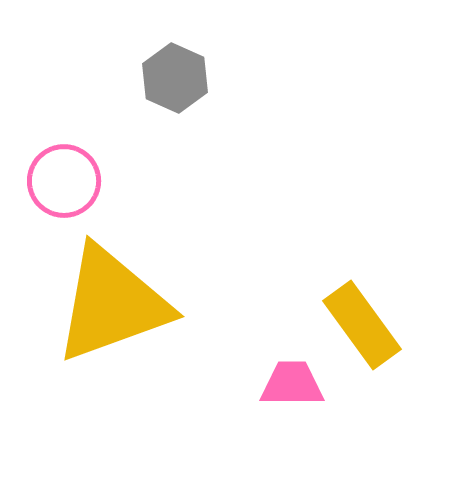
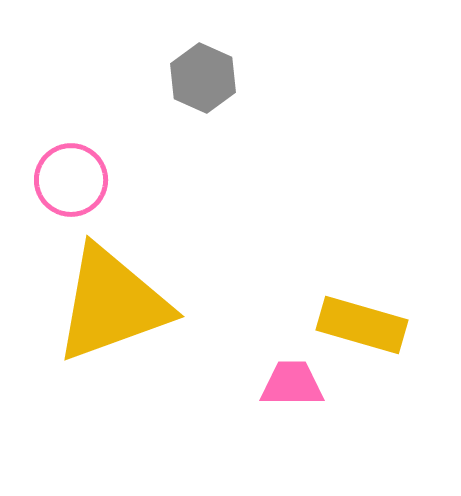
gray hexagon: moved 28 px right
pink circle: moved 7 px right, 1 px up
yellow rectangle: rotated 38 degrees counterclockwise
